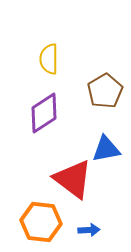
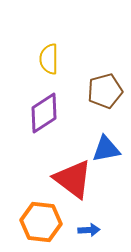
brown pentagon: rotated 16 degrees clockwise
